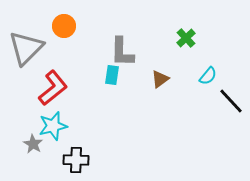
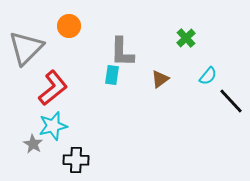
orange circle: moved 5 px right
